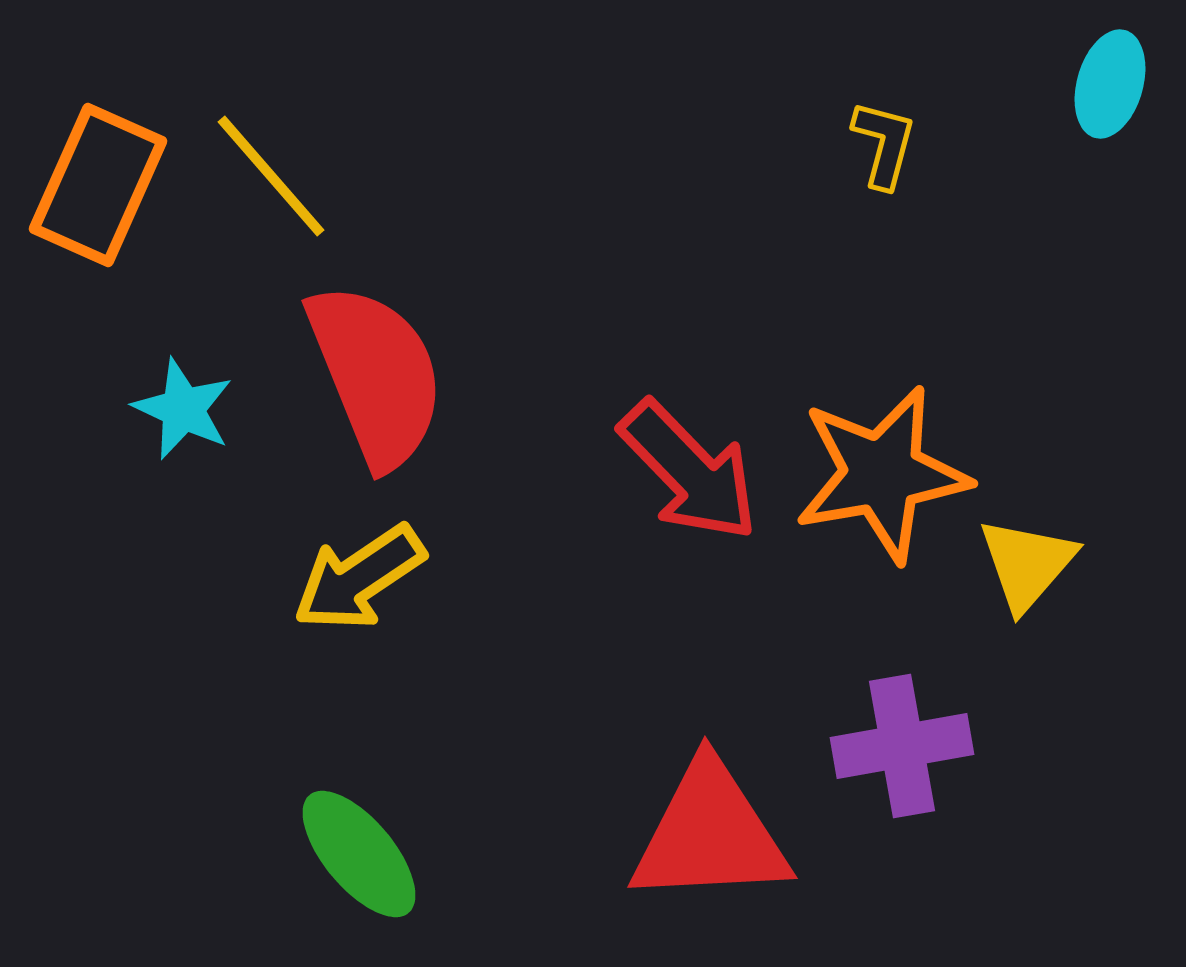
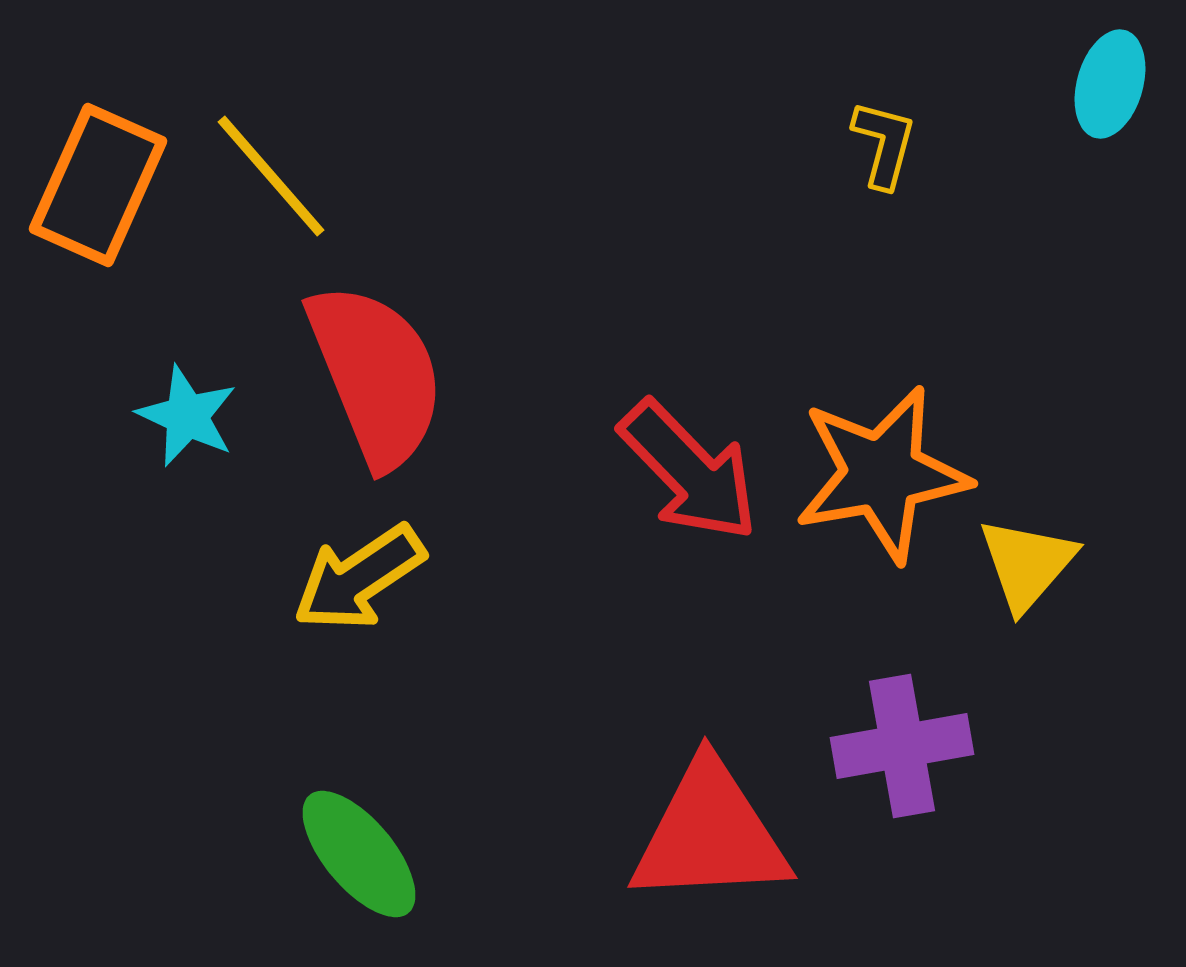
cyan star: moved 4 px right, 7 px down
